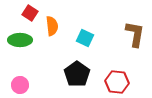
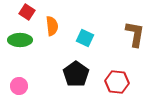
red square: moved 3 px left, 1 px up
black pentagon: moved 1 px left
pink circle: moved 1 px left, 1 px down
